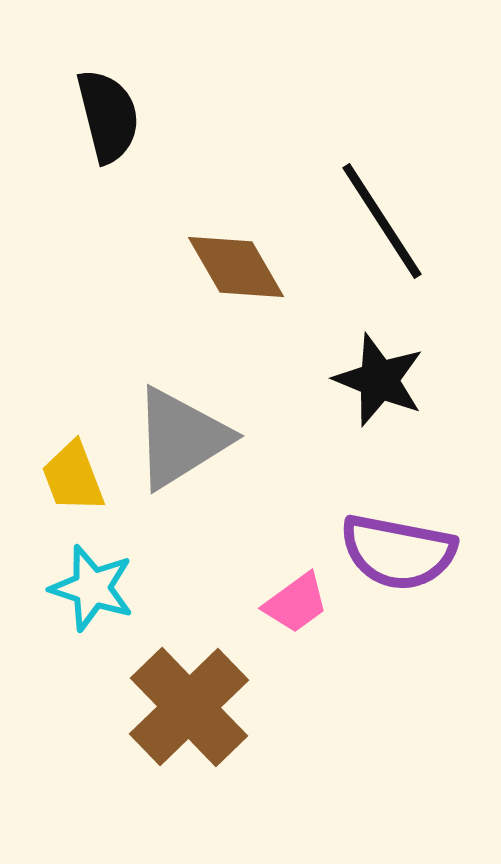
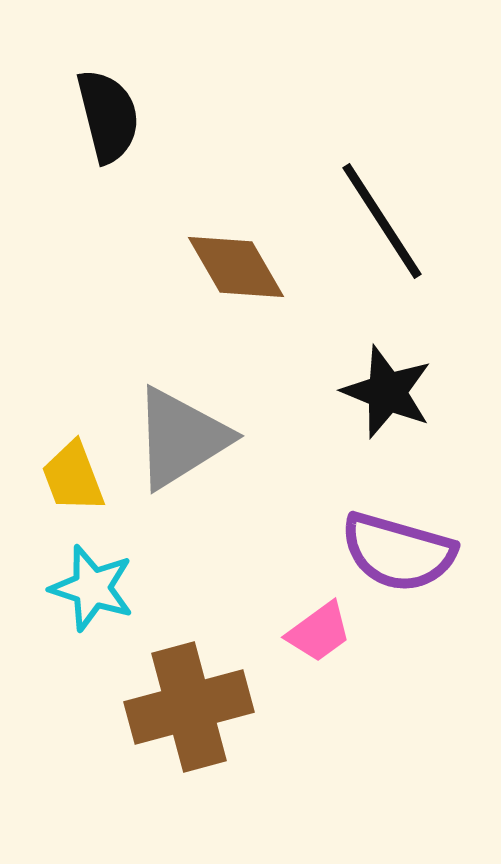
black star: moved 8 px right, 12 px down
purple semicircle: rotated 5 degrees clockwise
pink trapezoid: moved 23 px right, 29 px down
brown cross: rotated 29 degrees clockwise
